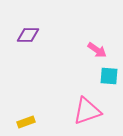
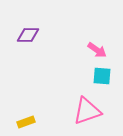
cyan square: moved 7 px left
